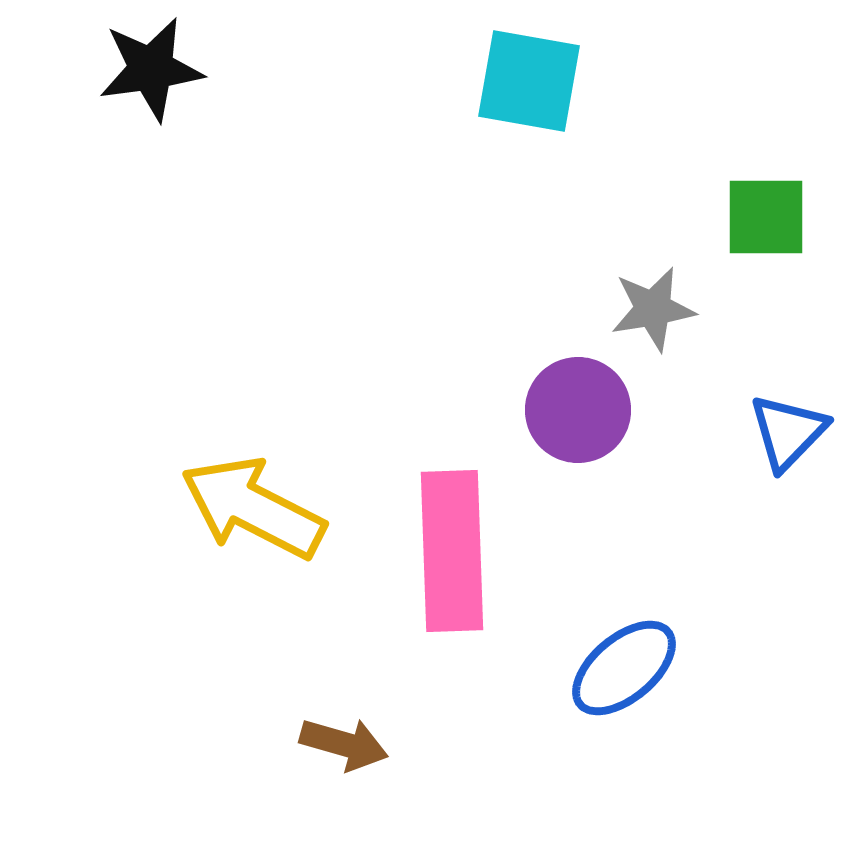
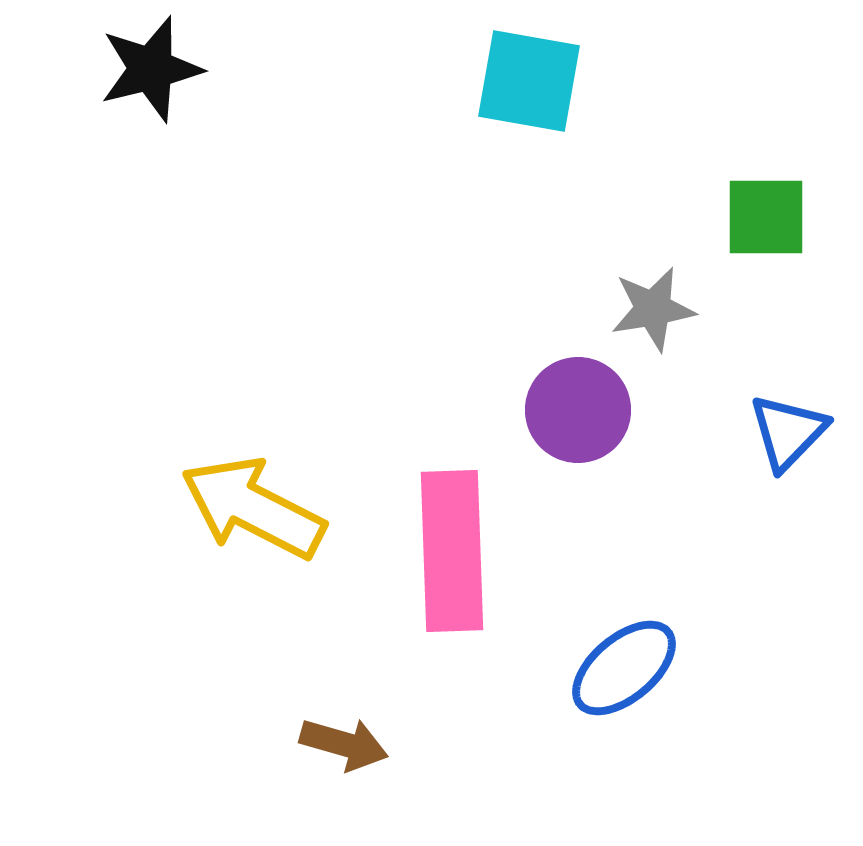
black star: rotated 6 degrees counterclockwise
